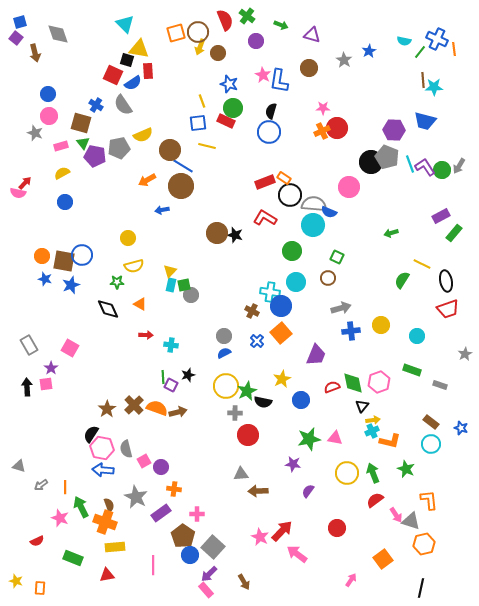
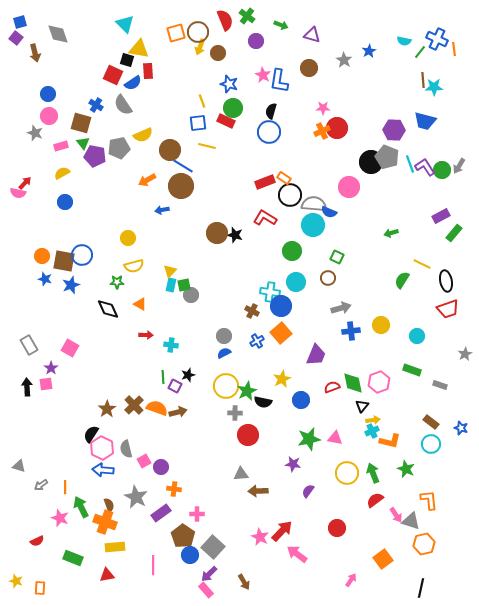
blue cross at (257, 341): rotated 16 degrees clockwise
purple square at (171, 385): moved 4 px right, 1 px down
pink hexagon at (102, 448): rotated 15 degrees clockwise
